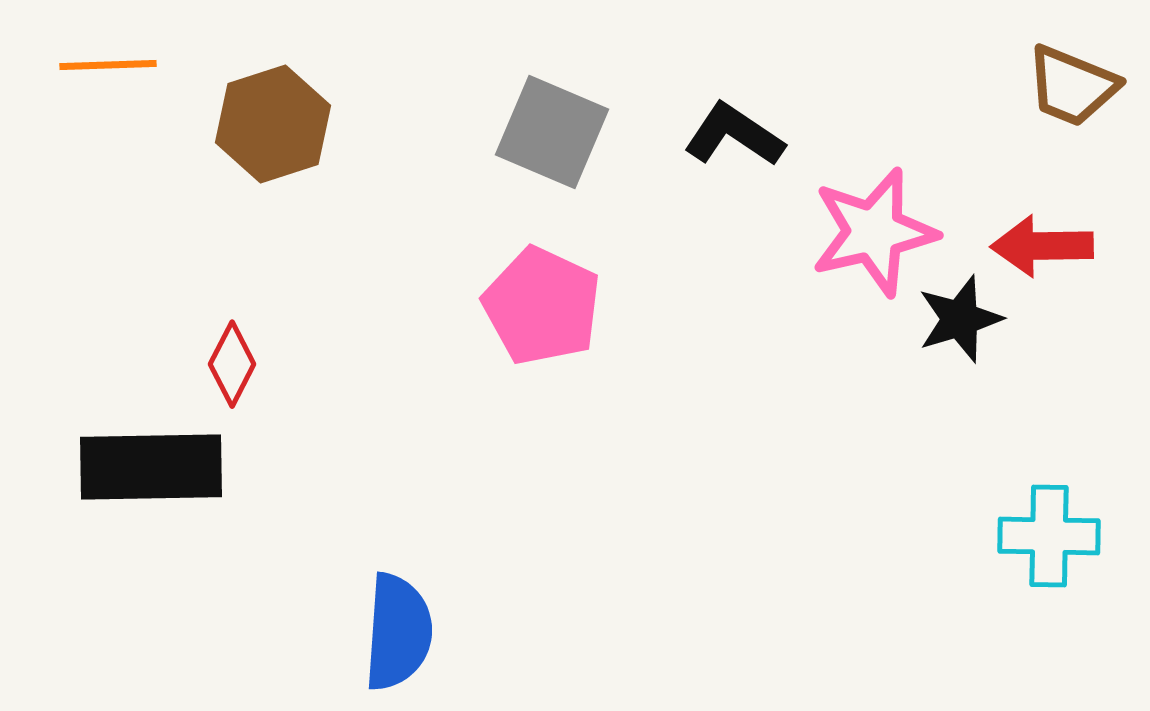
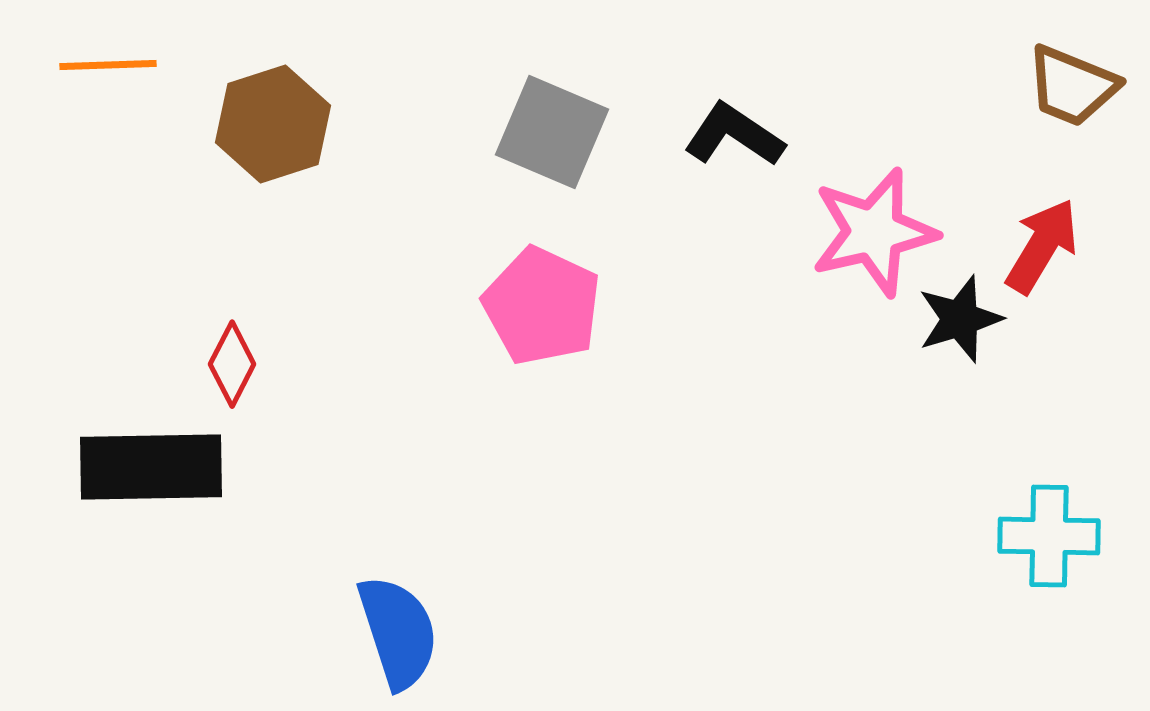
red arrow: rotated 122 degrees clockwise
blue semicircle: rotated 22 degrees counterclockwise
